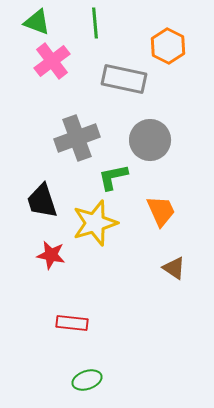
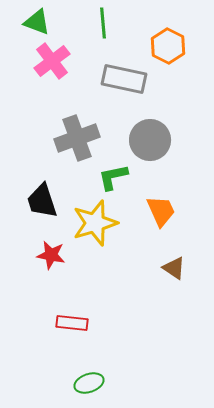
green line: moved 8 px right
green ellipse: moved 2 px right, 3 px down
